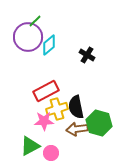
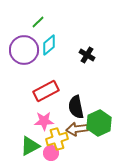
green line: moved 3 px right, 1 px down
purple circle: moved 4 px left, 13 px down
yellow cross: moved 30 px down
green hexagon: rotated 20 degrees clockwise
